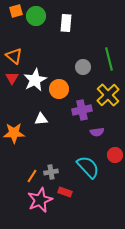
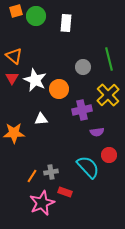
white star: rotated 20 degrees counterclockwise
red circle: moved 6 px left
pink star: moved 2 px right, 3 px down
